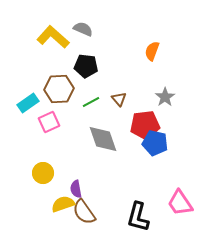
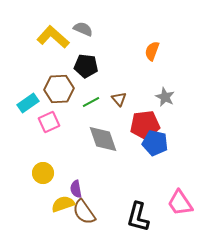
gray star: rotated 12 degrees counterclockwise
